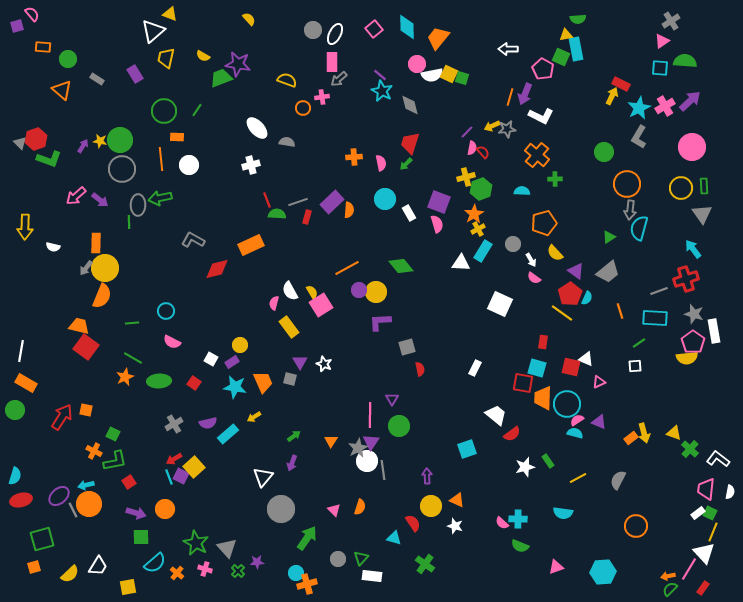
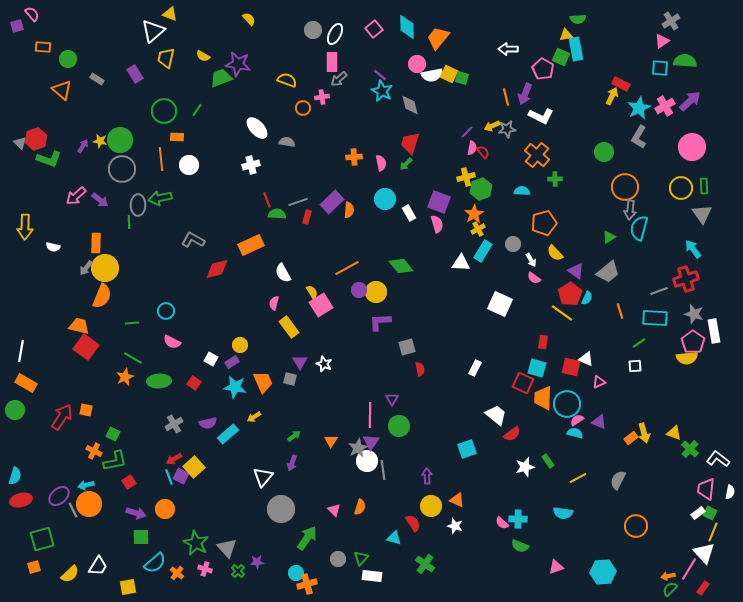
orange line at (510, 97): moved 4 px left; rotated 30 degrees counterclockwise
orange circle at (627, 184): moved 2 px left, 3 px down
white semicircle at (290, 291): moved 7 px left, 18 px up
red square at (523, 383): rotated 15 degrees clockwise
